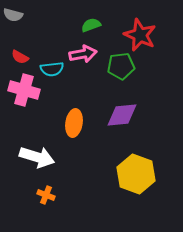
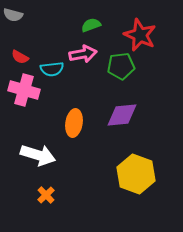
white arrow: moved 1 px right, 2 px up
orange cross: rotated 24 degrees clockwise
